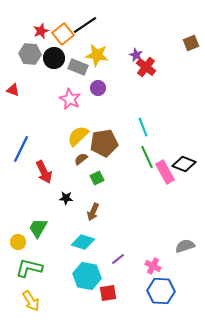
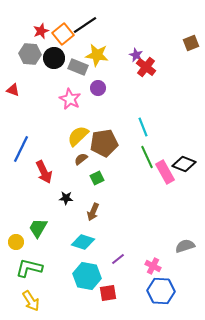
yellow circle: moved 2 px left
